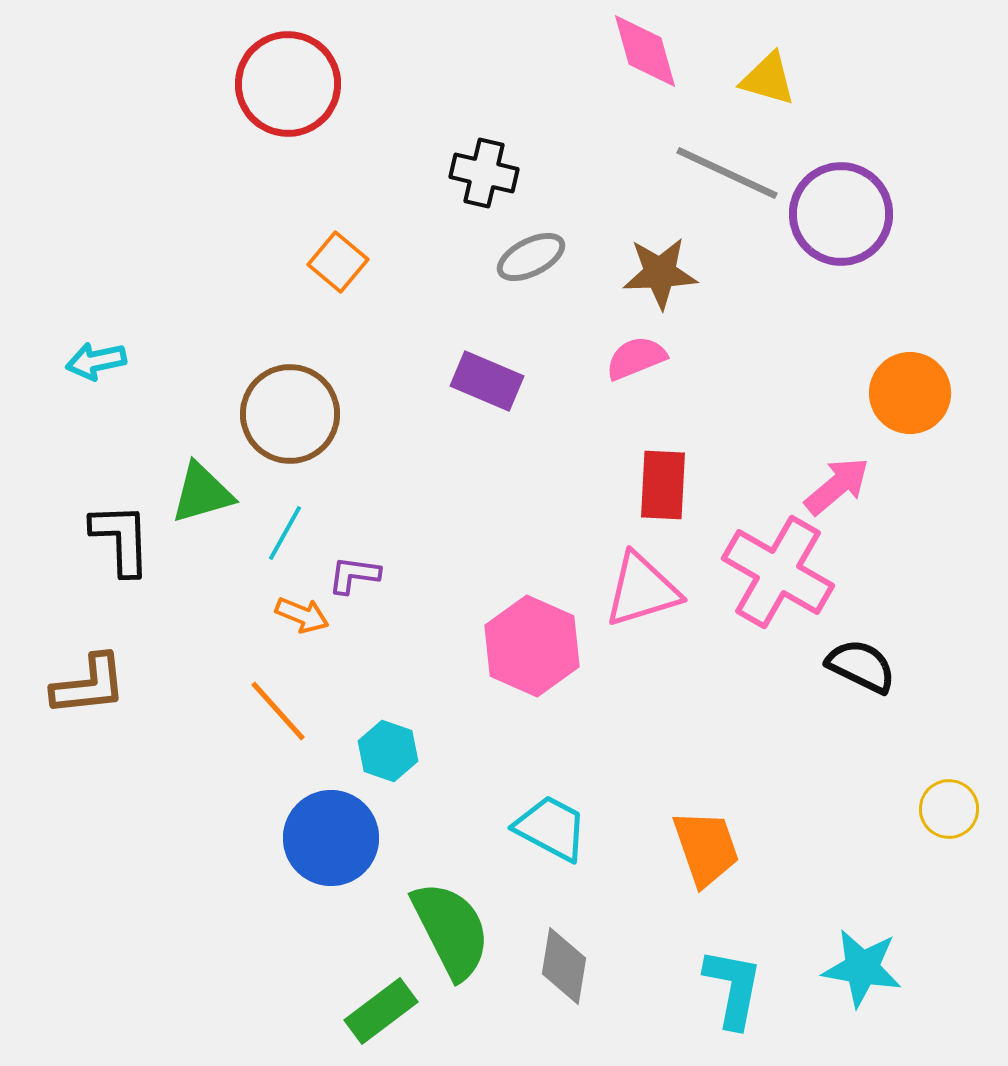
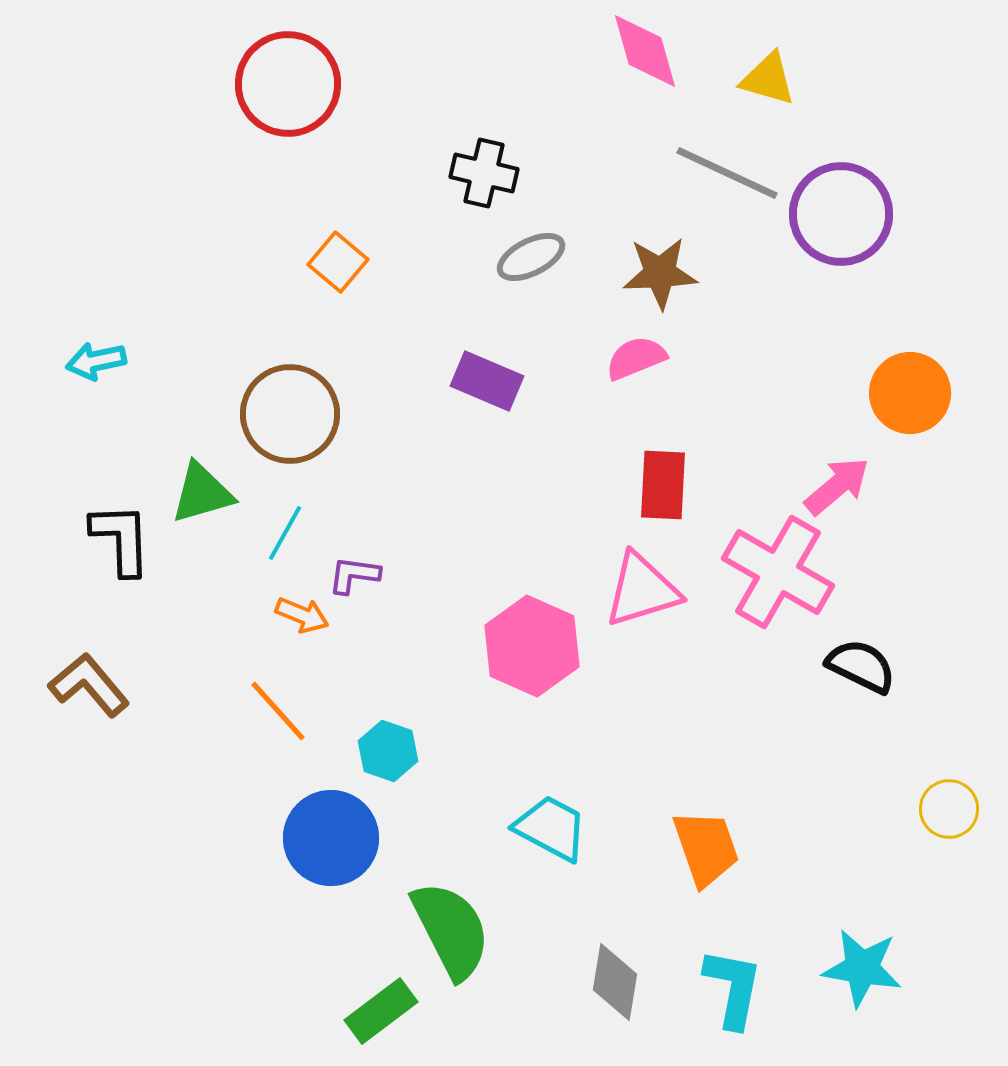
brown L-shape: rotated 124 degrees counterclockwise
gray diamond: moved 51 px right, 16 px down
